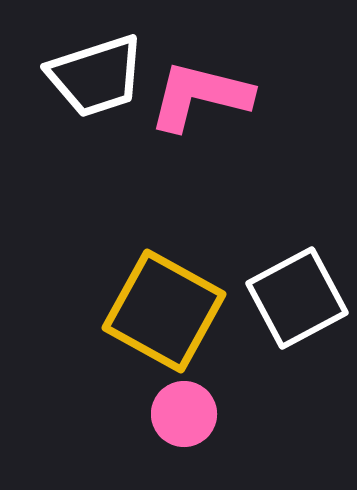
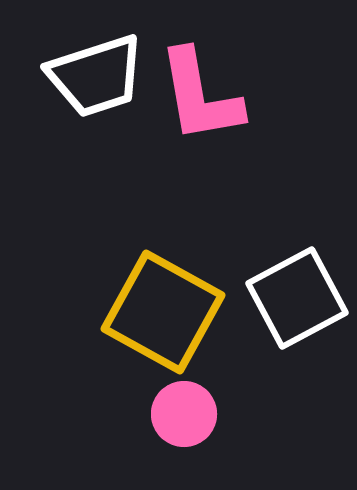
pink L-shape: rotated 114 degrees counterclockwise
yellow square: moved 1 px left, 1 px down
